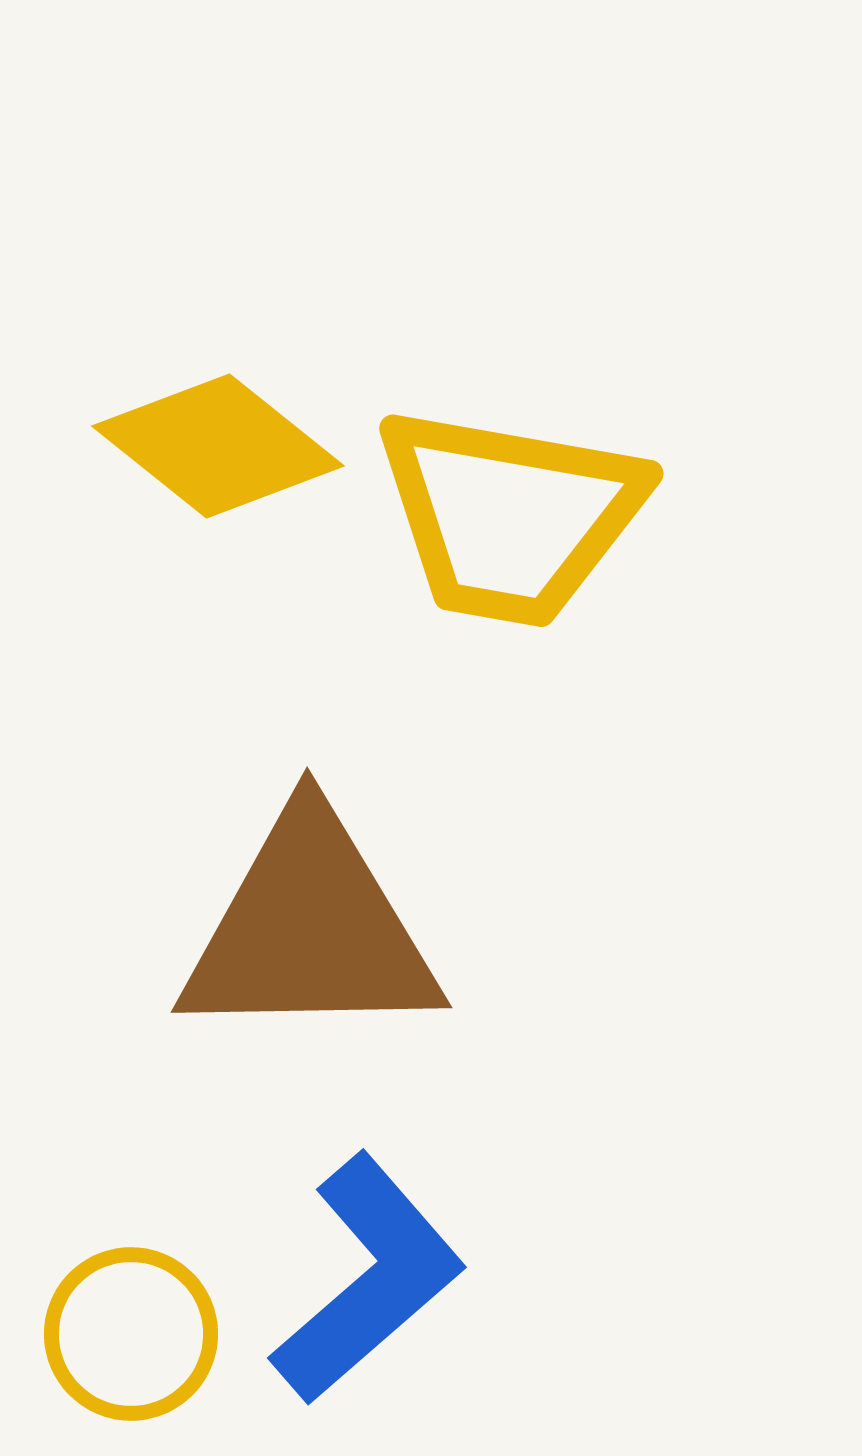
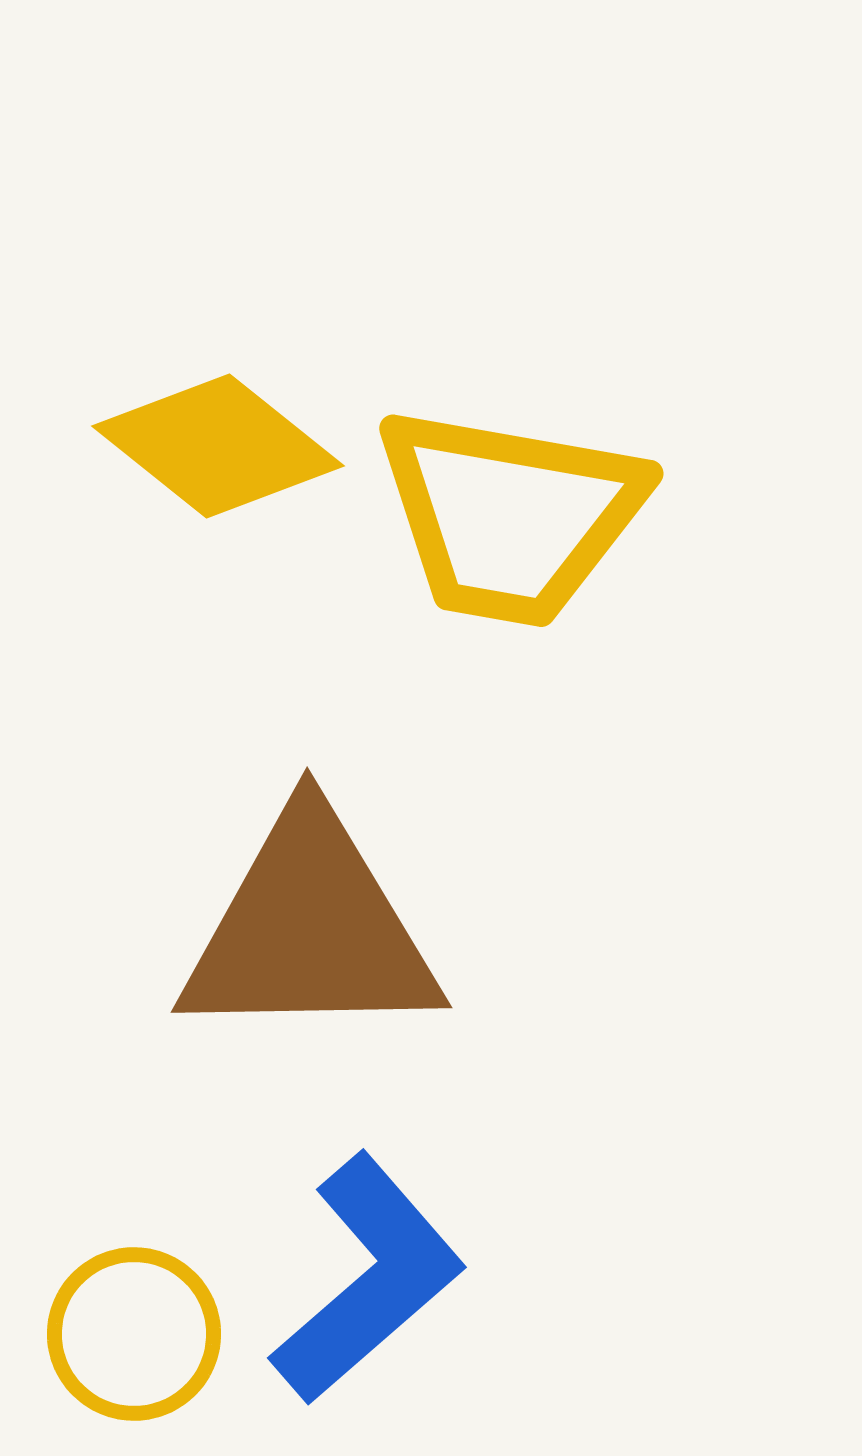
yellow circle: moved 3 px right
